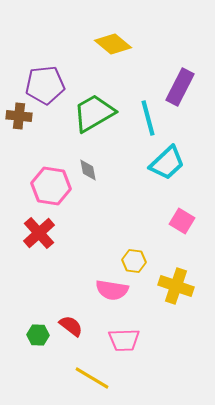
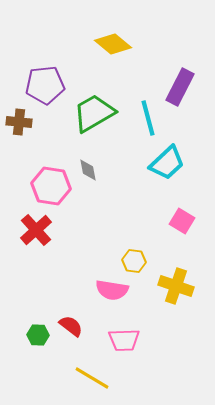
brown cross: moved 6 px down
red cross: moved 3 px left, 3 px up
